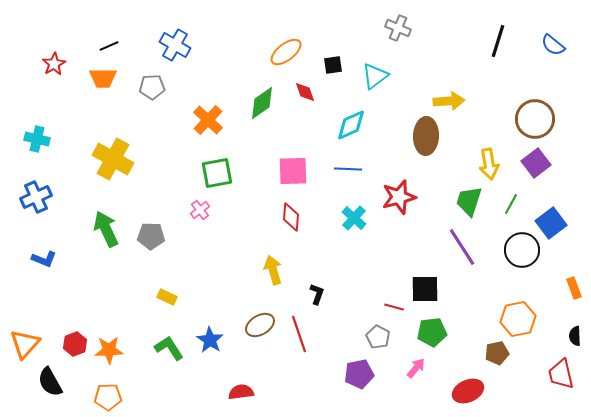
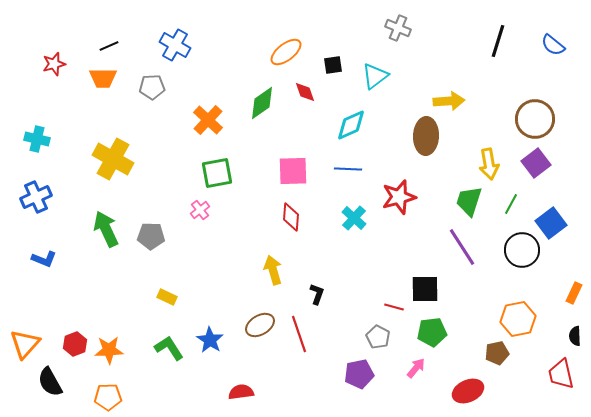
red star at (54, 64): rotated 15 degrees clockwise
orange rectangle at (574, 288): moved 5 px down; rotated 45 degrees clockwise
